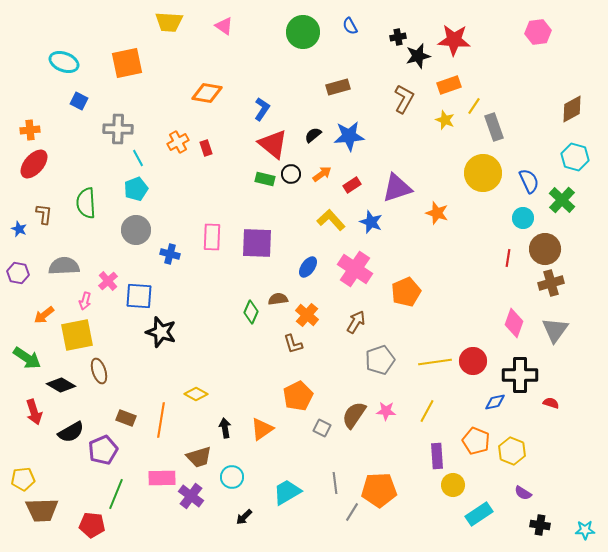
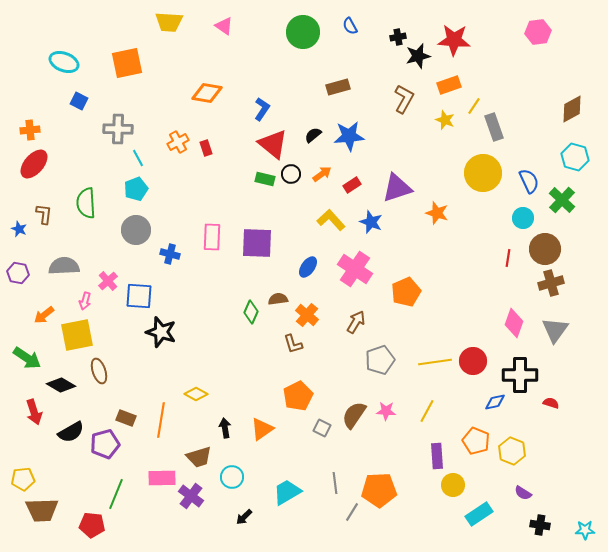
purple pentagon at (103, 450): moved 2 px right, 6 px up; rotated 8 degrees clockwise
